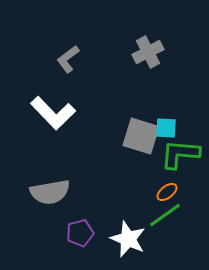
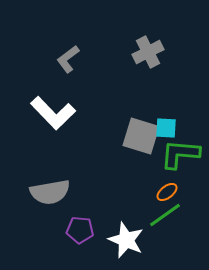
purple pentagon: moved 3 px up; rotated 20 degrees clockwise
white star: moved 2 px left, 1 px down
